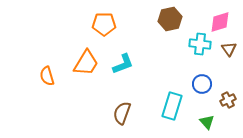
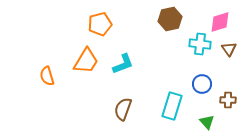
orange pentagon: moved 4 px left; rotated 15 degrees counterclockwise
orange trapezoid: moved 2 px up
brown cross: rotated 28 degrees clockwise
brown semicircle: moved 1 px right, 4 px up
